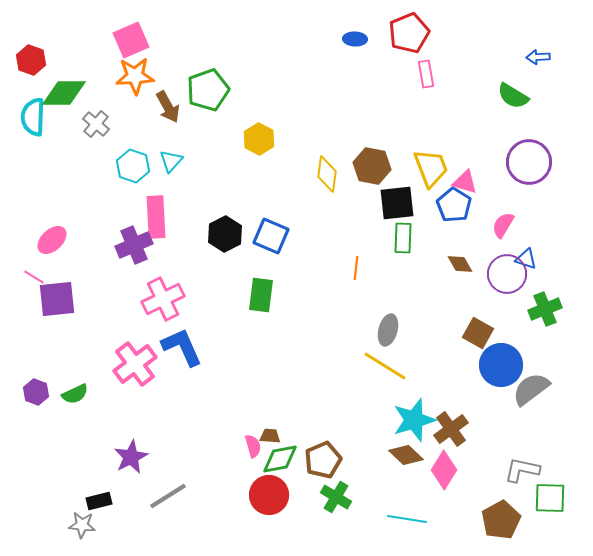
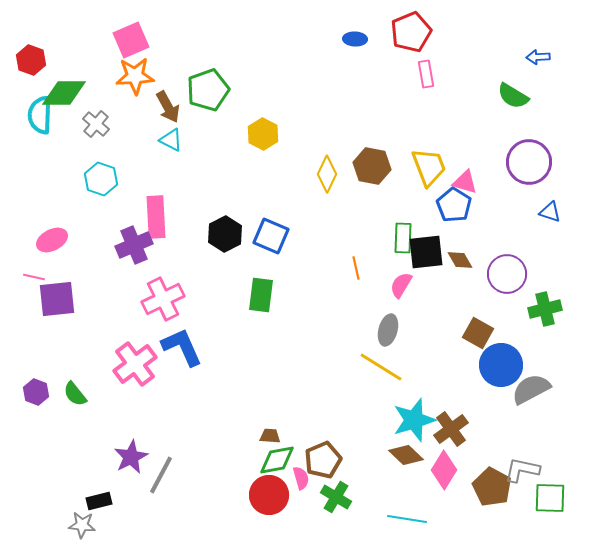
red pentagon at (409, 33): moved 2 px right, 1 px up
cyan semicircle at (33, 117): moved 7 px right, 2 px up
yellow hexagon at (259, 139): moved 4 px right, 5 px up
cyan triangle at (171, 161): moved 21 px up; rotated 45 degrees counterclockwise
cyan hexagon at (133, 166): moved 32 px left, 13 px down
yellow trapezoid at (431, 168): moved 2 px left, 1 px up
yellow diamond at (327, 174): rotated 18 degrees clockwise
black square at (397, 203): moved 29 px right, 49 px down
pink semicircle at (503, 225): moved 102 px left, 60 px down
pink ellipse at (52, 240): rotated 16 degrees clockwise
blue triangle at (526, 259): moved 24 px right, 47 px up
brown diamond at (460, 264): moved 4 px up
orange line at (356, 268): rotated 20 degrees counterclockwise
pink line at (34, 277): rotated 20 degrees counterclockwise
green cross at (545, 309): rotated 8 degrees clockwise
yellow line at (385, 366): moved 4 px left, 1 px down
gray semicircle at (531, 389): rotated 9 degrees clockwise
green semicircle at (75, 394): rotated 76 degrees clockwise
pink semicircle at (253, 446): moved 48 px right, 32 px down
green diamond at (280, 459): moved 3 px left, 1 px down
gray line at (168, 496): moved 7 px left, 21 px up; rotated 30 degrees counterclockwise
brown pentagon at (501, 520): moved 9 px left, 33 px up; rotated 15 degrees counterclockwise
